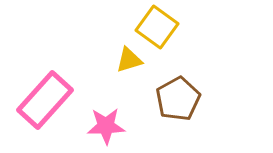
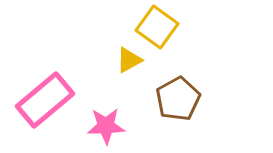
yellow triangle: rotated 12 degrees counterclockwise
pink rectangle: rotated 8 degrees clockwise
